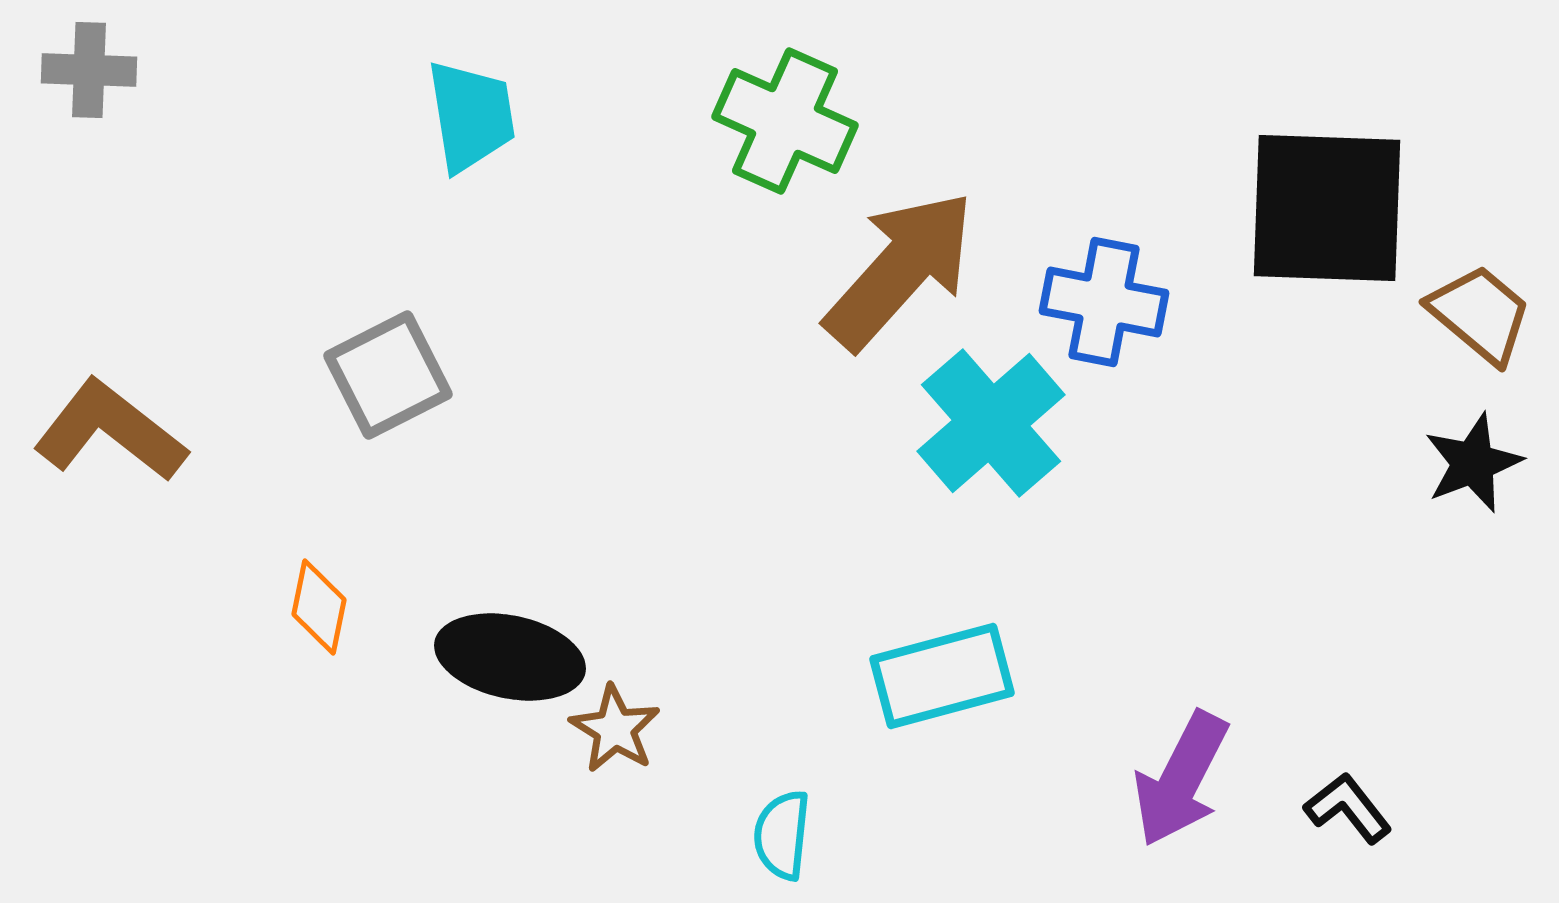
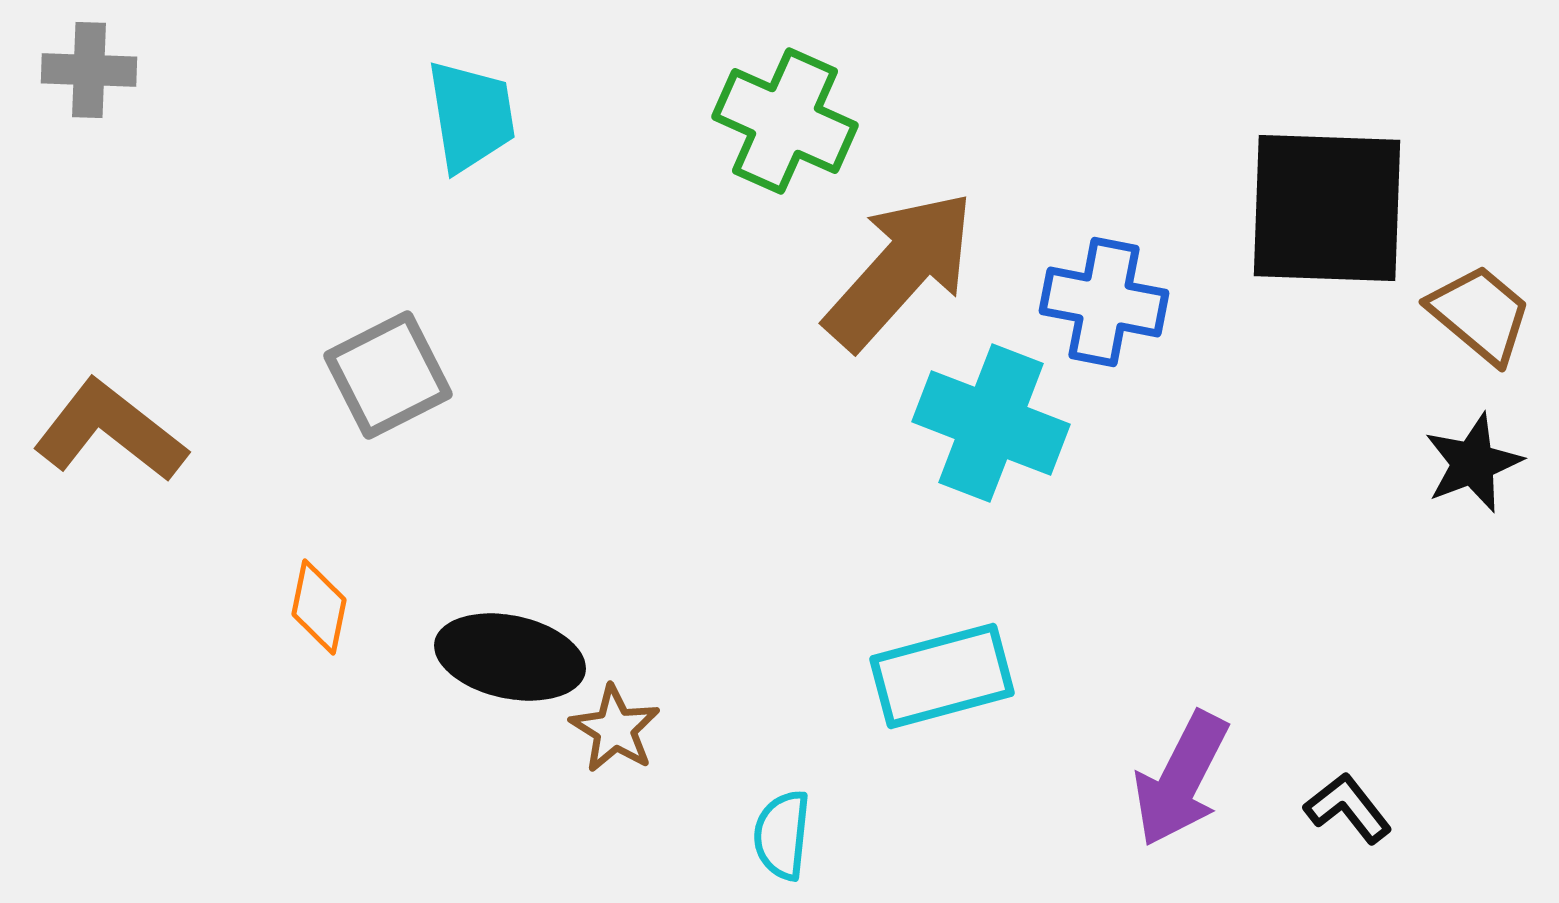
cyan cross: rotated 28 degrees counterclockwise
